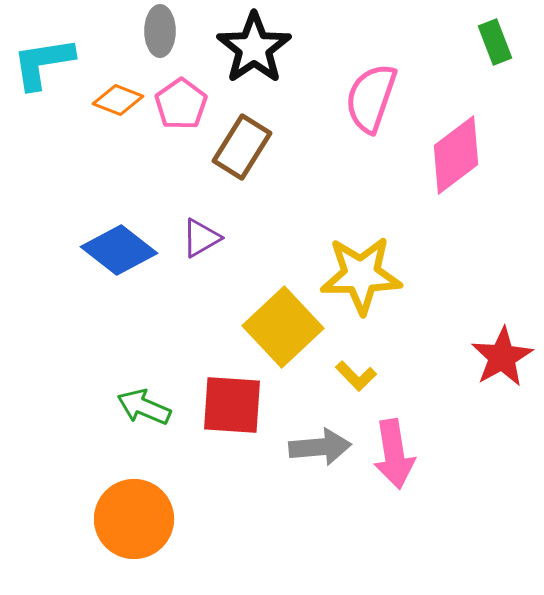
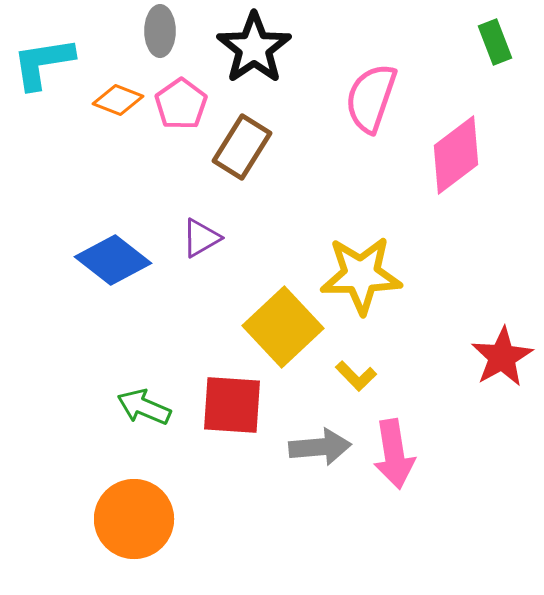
blue diamond: moved 6 px left, 10 px down
